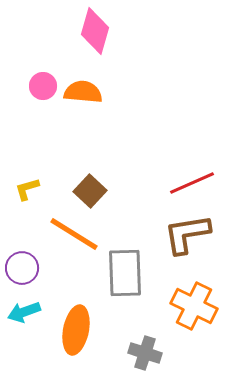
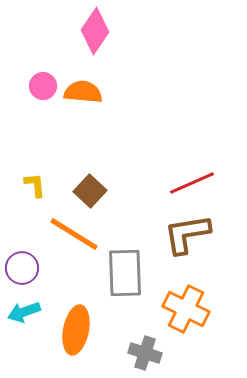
pink diamond: rotated 18 degrees clockwise
yellow L-shape: moved 8 px right, 4 px up; rotated 100 degrees clockwise
orange cross: moved 8 px left, 3 px down
